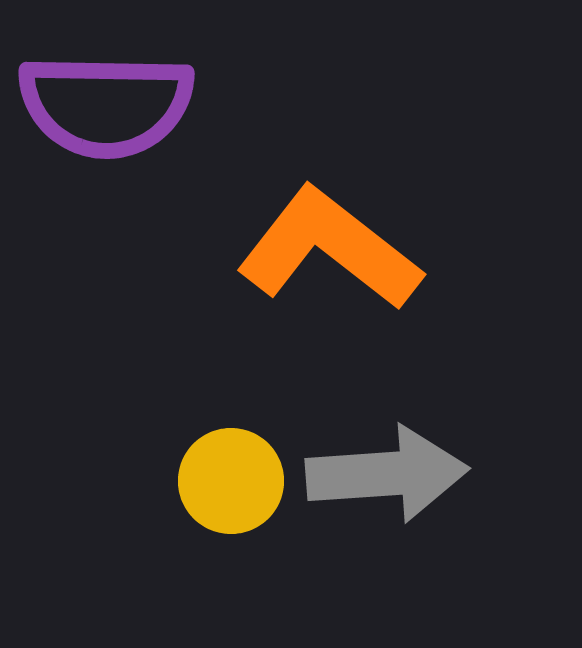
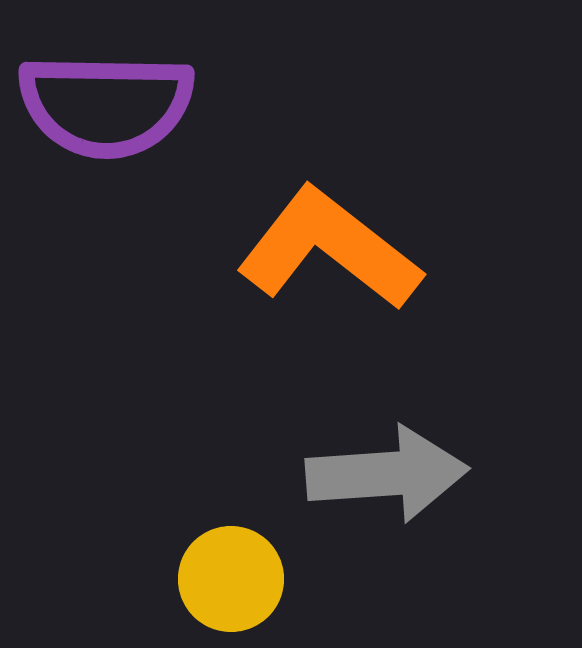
yellow circle: moved 98 px down
